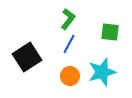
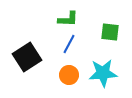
green L-shape: rotated 55 degrees clockwise
cyan star: moved 1 px right, 1 px down; rotated 12 degrees clockwise
orange circle: moved 1 px left, 1 px up
